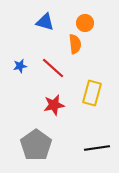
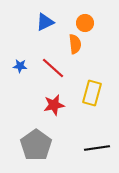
blue triangle: rotated 42 degrees counterclockwise
blue star: rotated 16 degrees clockwise
